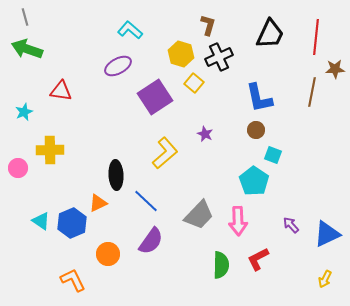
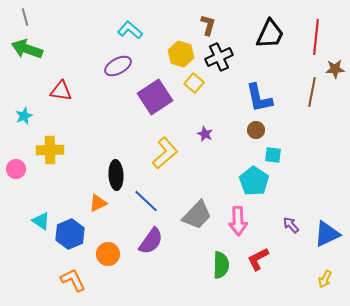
cyan star: moved 4 px down
cyan square: rotated 12 degrees counterclockwise
pink circle: moved 2 px left, 1 px down
gray trapezoid: moved 2 px left
blue hexagon: moved 2 px left, 11 px down
